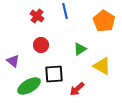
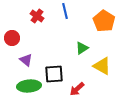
red circle: moved 29 px left, 7 px up
green triangle: moved 2 px right, 1 px up
purple triangle: moved 13 px right, 1 px up
green ellipse: rotated 25 degrees clockwise
